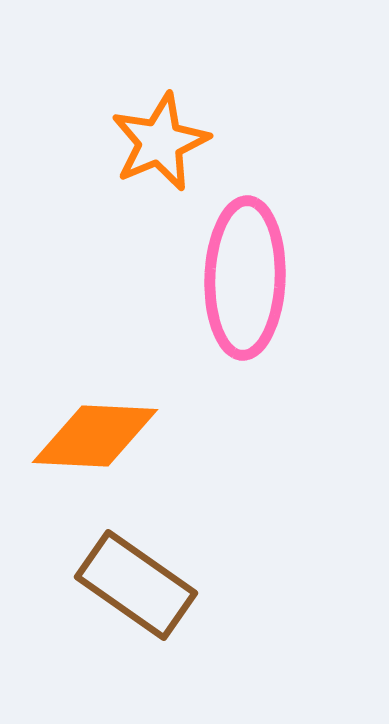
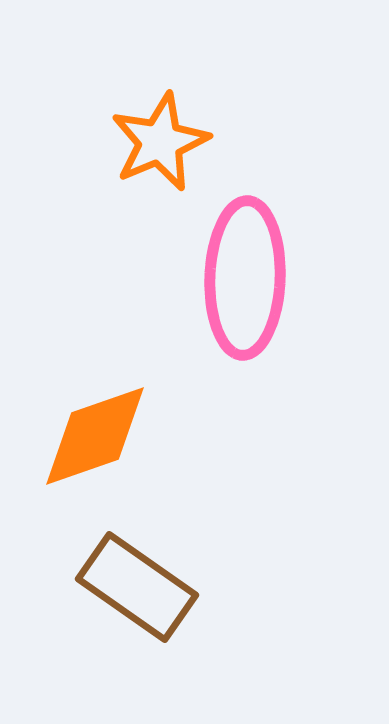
orange diamond: rotated 22 degrees counterclockwise
brown rectangle: moved 1 px right, 2 px down
